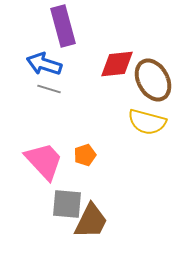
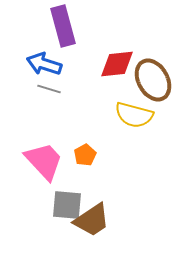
yellow semicircle: moved 13 px left, 7 px up
orange pentagon: rotated 10 degrees counterclockwise
gray square: moved 1 px down
brown trapezoid: moved 1 px right, 1 px up; rotated 30 degrees clockwise
